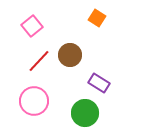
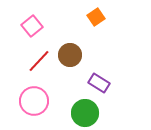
orange square: moved 1 px left, 1 px up; rotated 24 degrees clockwise
